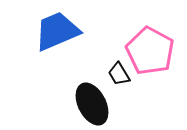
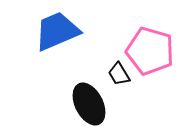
pink pentagon: rotated 12 degrees counterclockwise
black ellipse: moved 3 px left
